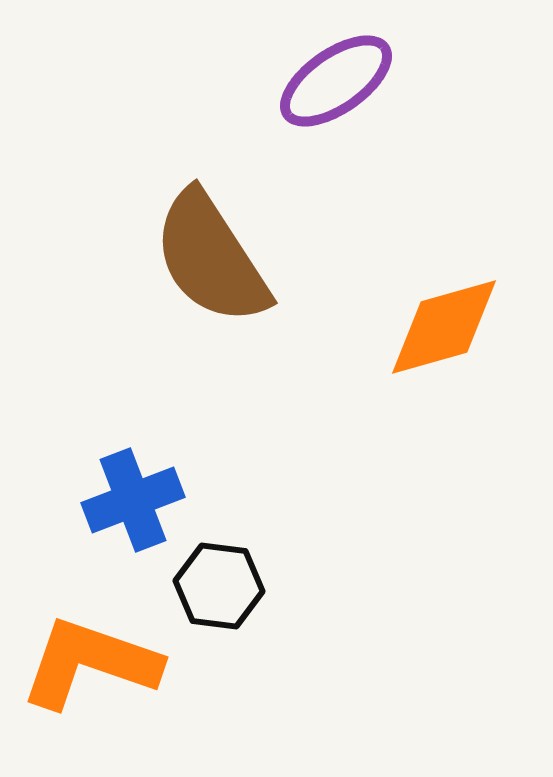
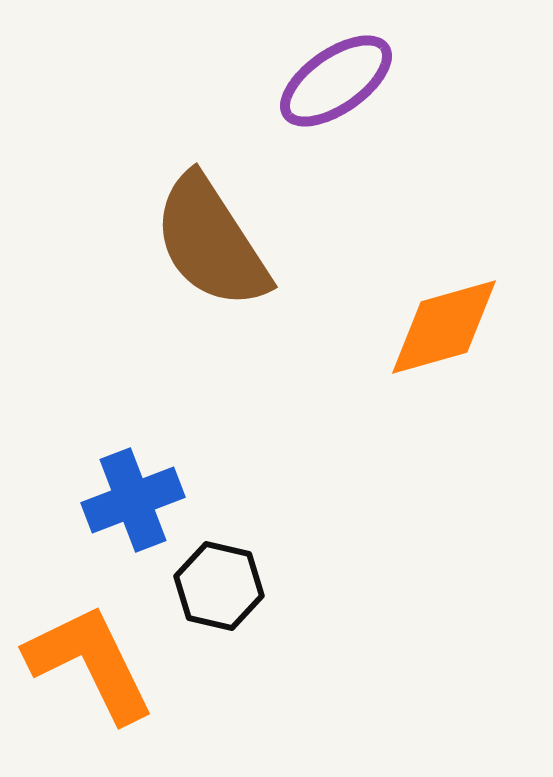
brown semicircle: moved 16 px up
black hexagon: rotated 6 degrees clockwise
orange L-shape: rotated 45 degrees clockwise
